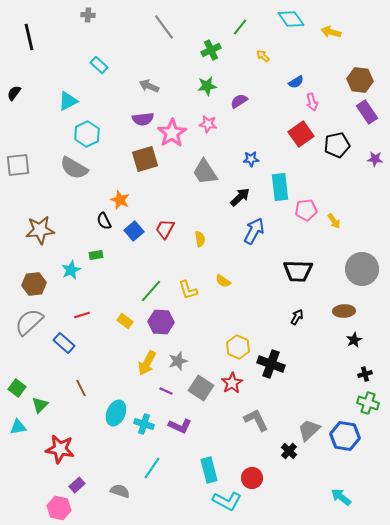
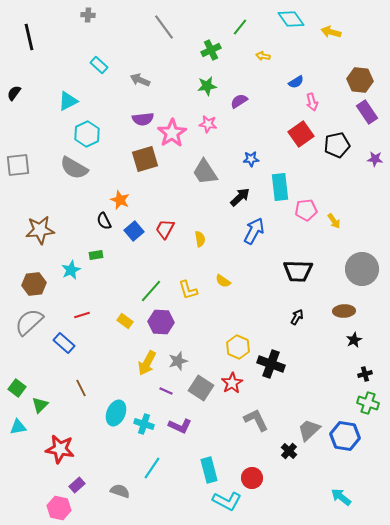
yellow arrow at (263, 56): rotated 32 degrees counterclockwise
gray arrow at (149, 86): moved 9 px left, 6 px up
